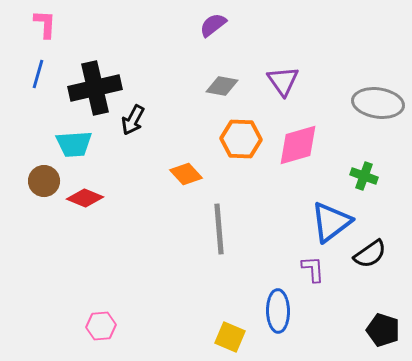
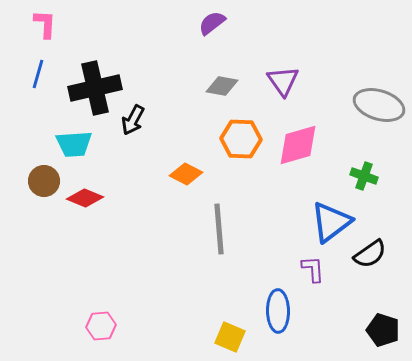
purple semicircle: moved 1 px left, 2 px up
gray ellipse: moved 1 px right, 2 px down; rotated 9 degrees clockwise
orange diamond: rotated 20 degrees counterclockwise
